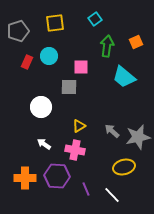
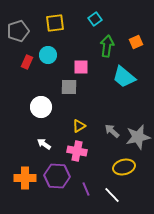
cyan circle: moved 1 px left, 1 px up
pink cross: moved 2 px right, 1 px down
